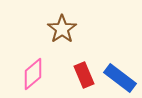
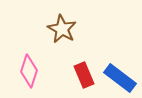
brown star: rotated 8 degrees counterclockwise
pink diamond: moved 4 px left, 3 px up; rotated 32 degrees counterclockwise
